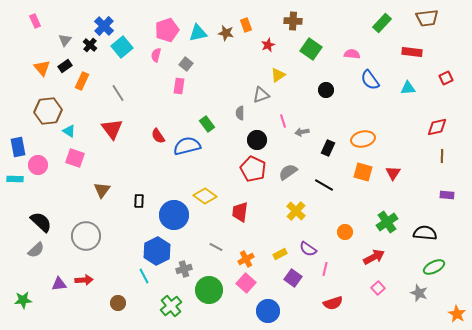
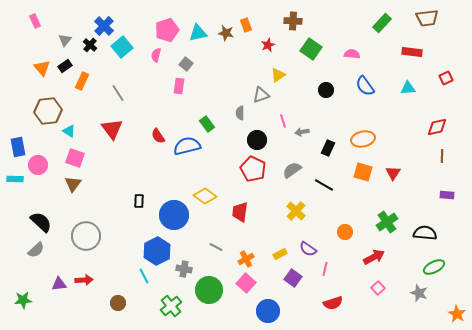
blue semicircle at (370, 80): moved 5 px left, 6 px down
gray semicircle at (288, 172): moved 4 px right, 2 px up
brown triangle at (102, 190): moved 29 px left, 6 px up
gray cross at (184, 269): rotated 28 degrees clockwise
